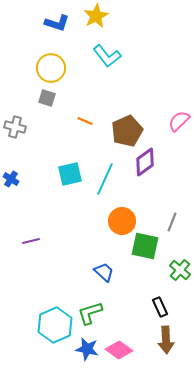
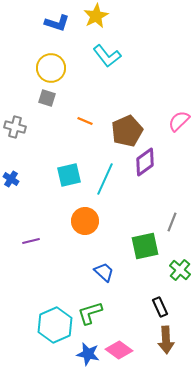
cyan square: moved 1 px left, 1 px down
orange circle: moved 37 px left
green square: rotated 24 degrees counterclockwise
blue star: moved 1 px right, 5 px down
